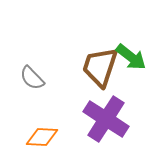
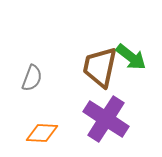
brown trapezoid: rotated 6 degrees counterclockwise
gray semicircle: rotated 116 degrees counterclockwise
orange diamond: moved 4 px up
